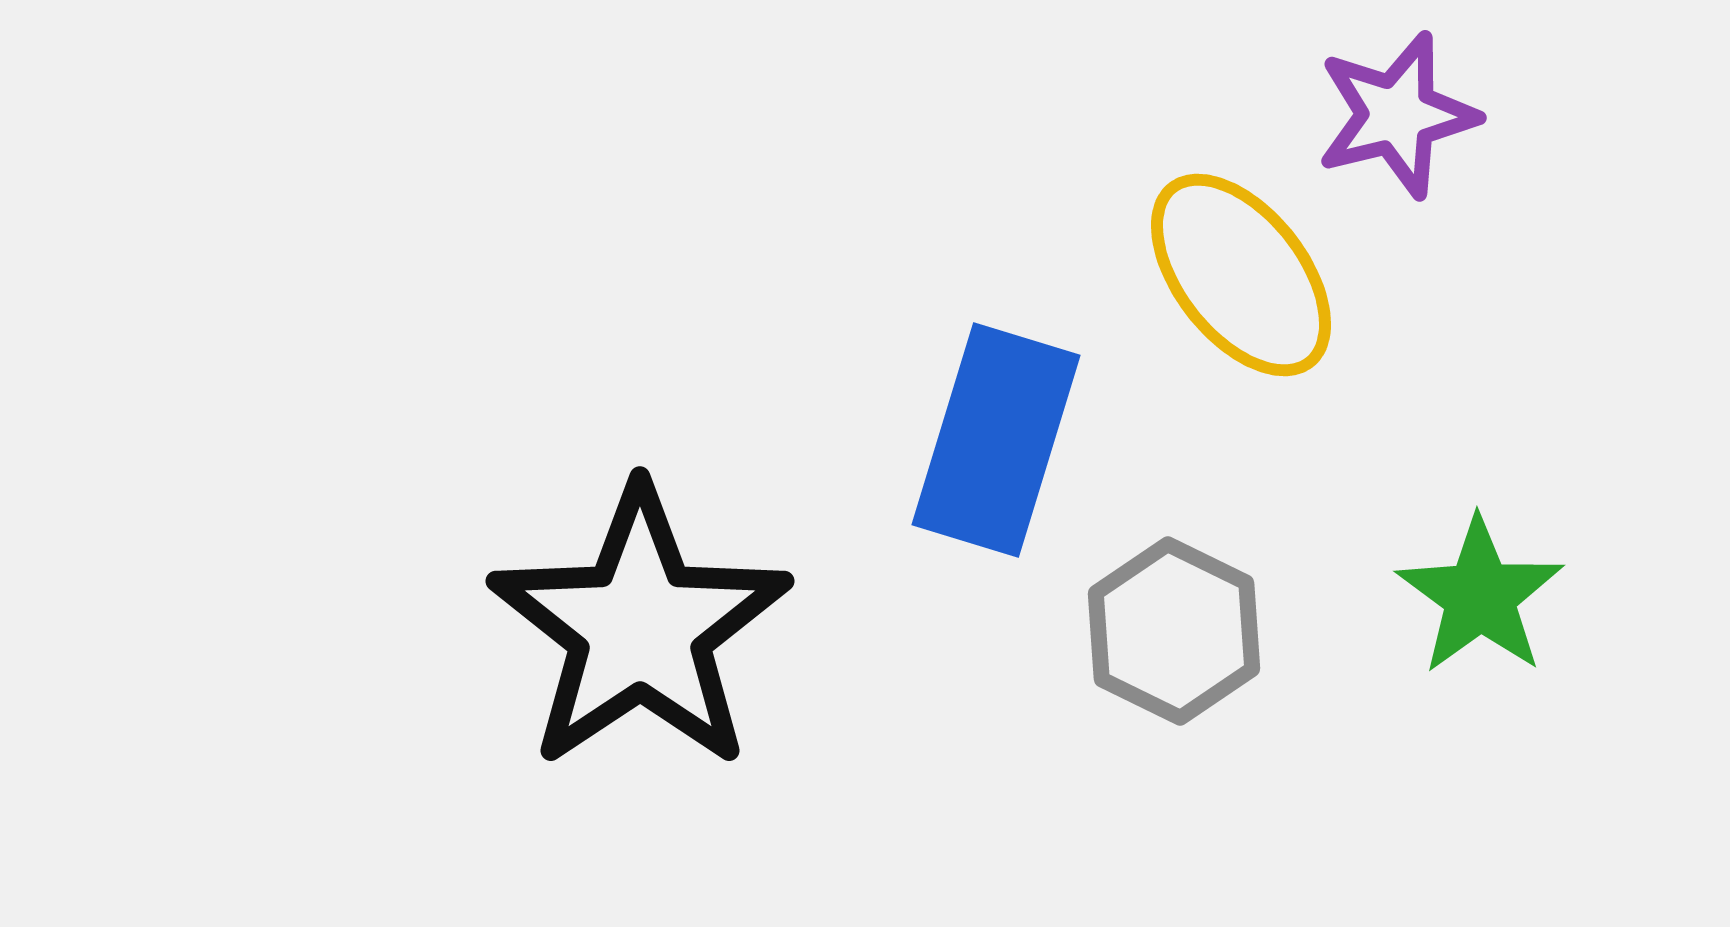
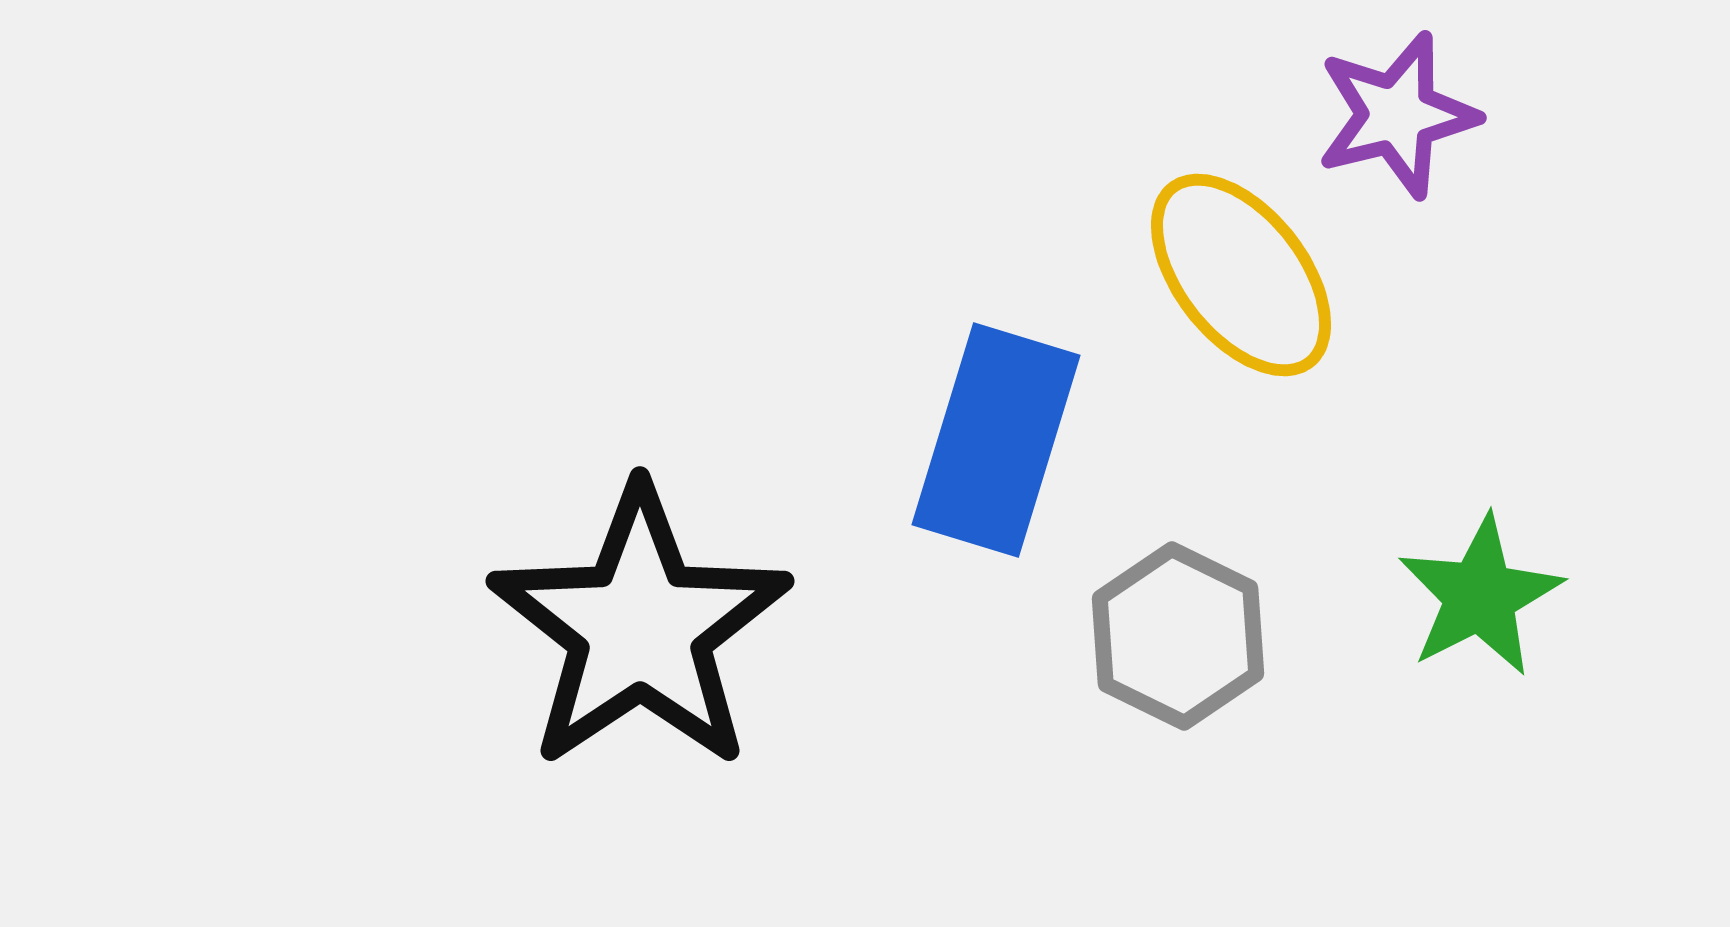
green star: rotated 9 degrees clockwise
gray hexagon: moved 4 px right, 5 px down
